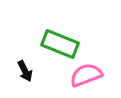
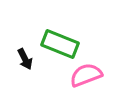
black arrow: moved 12 px up
